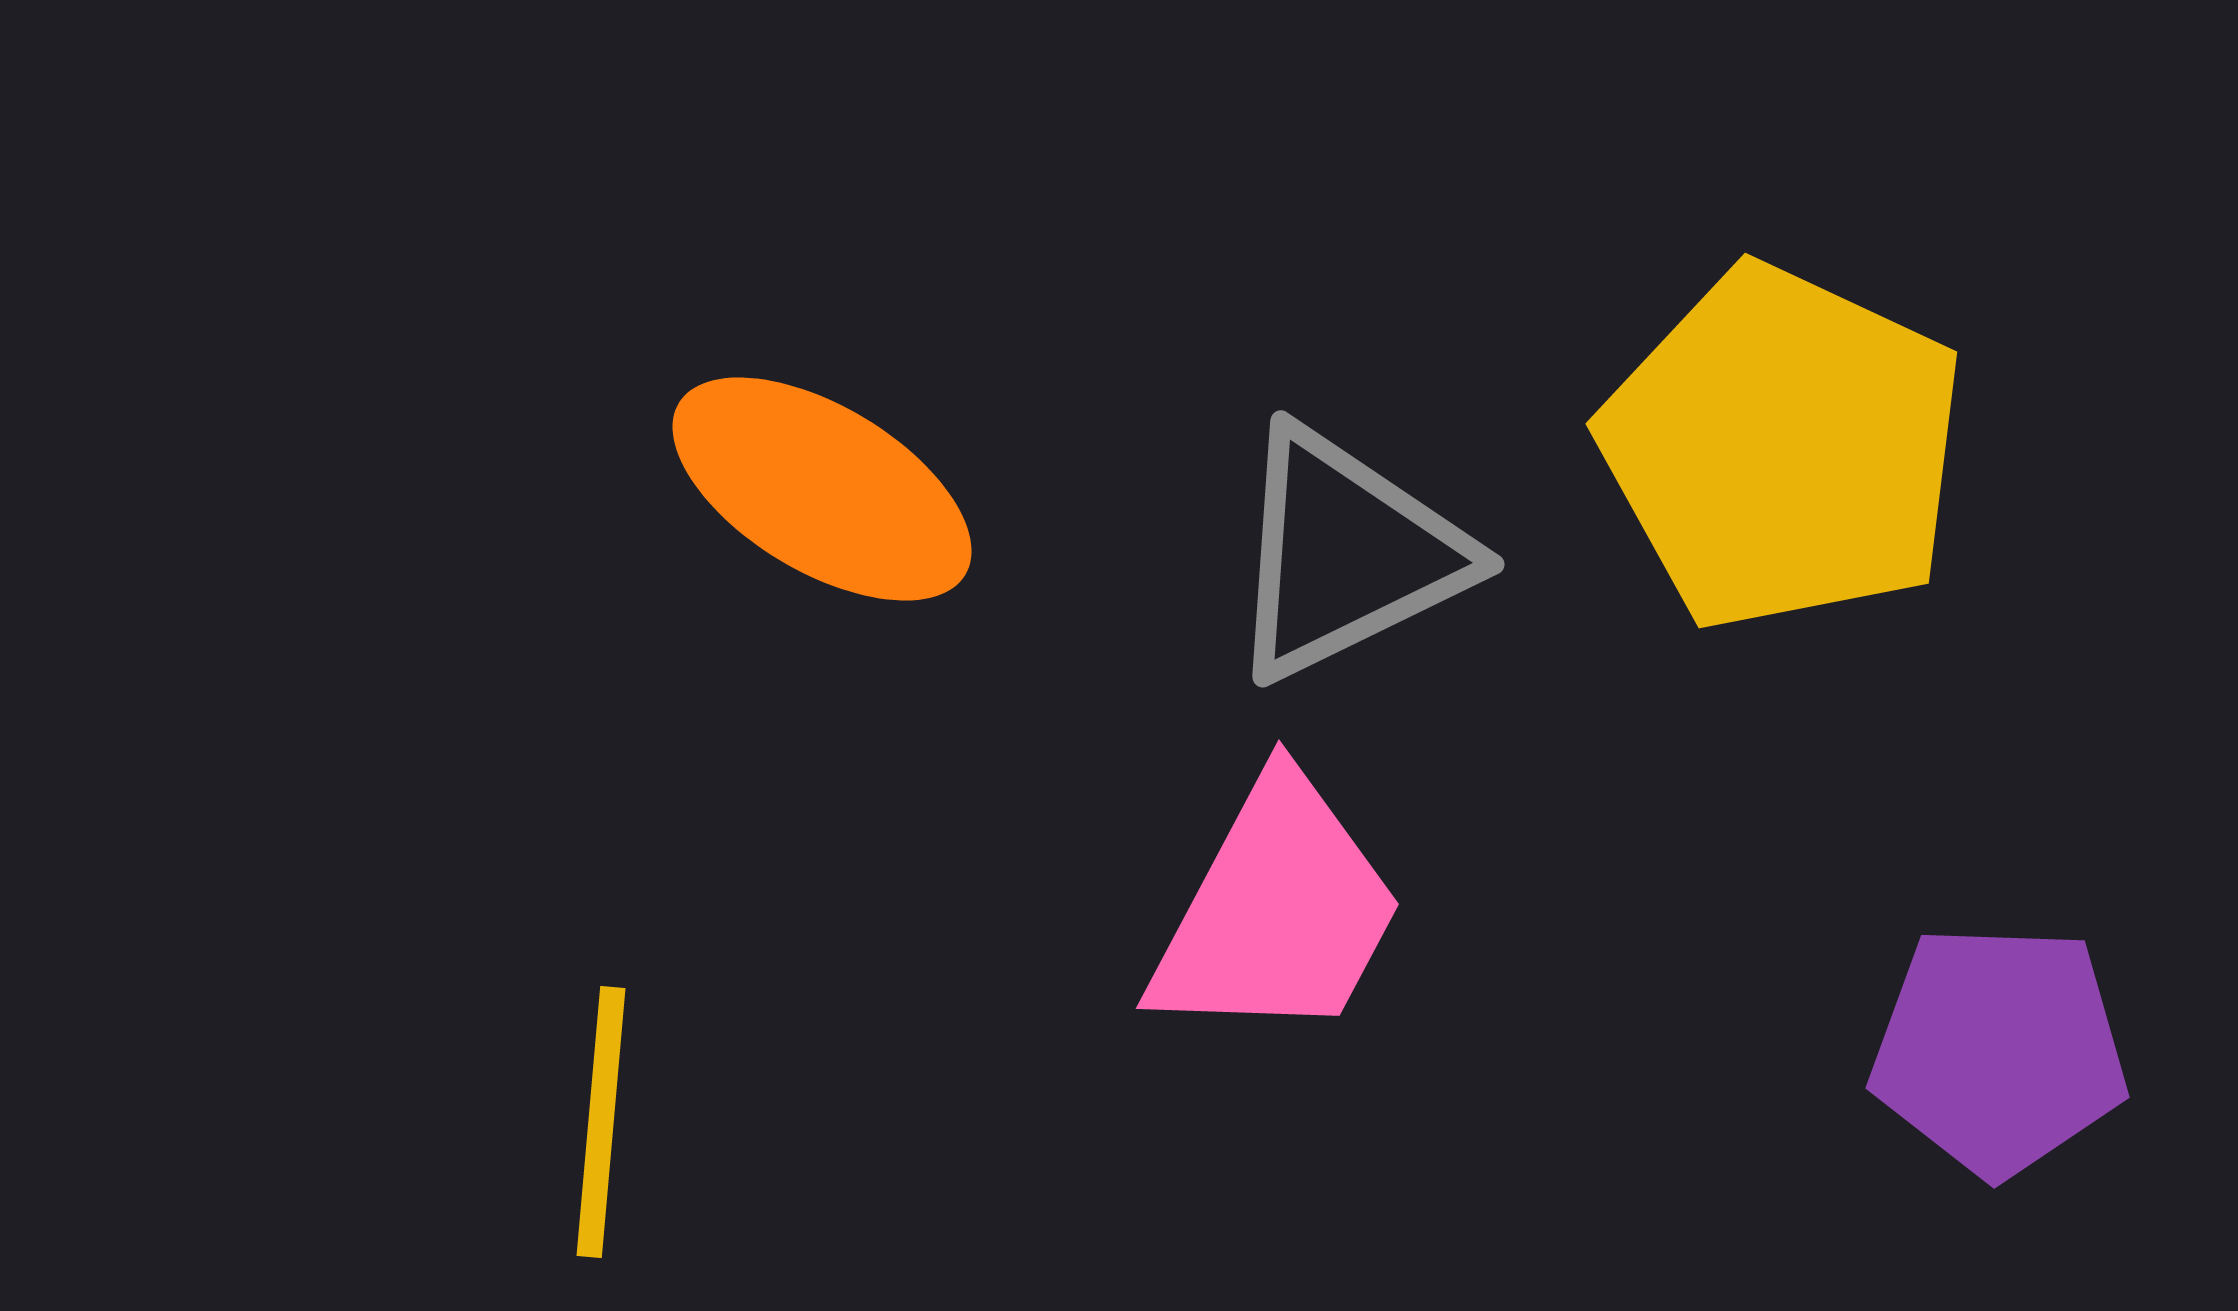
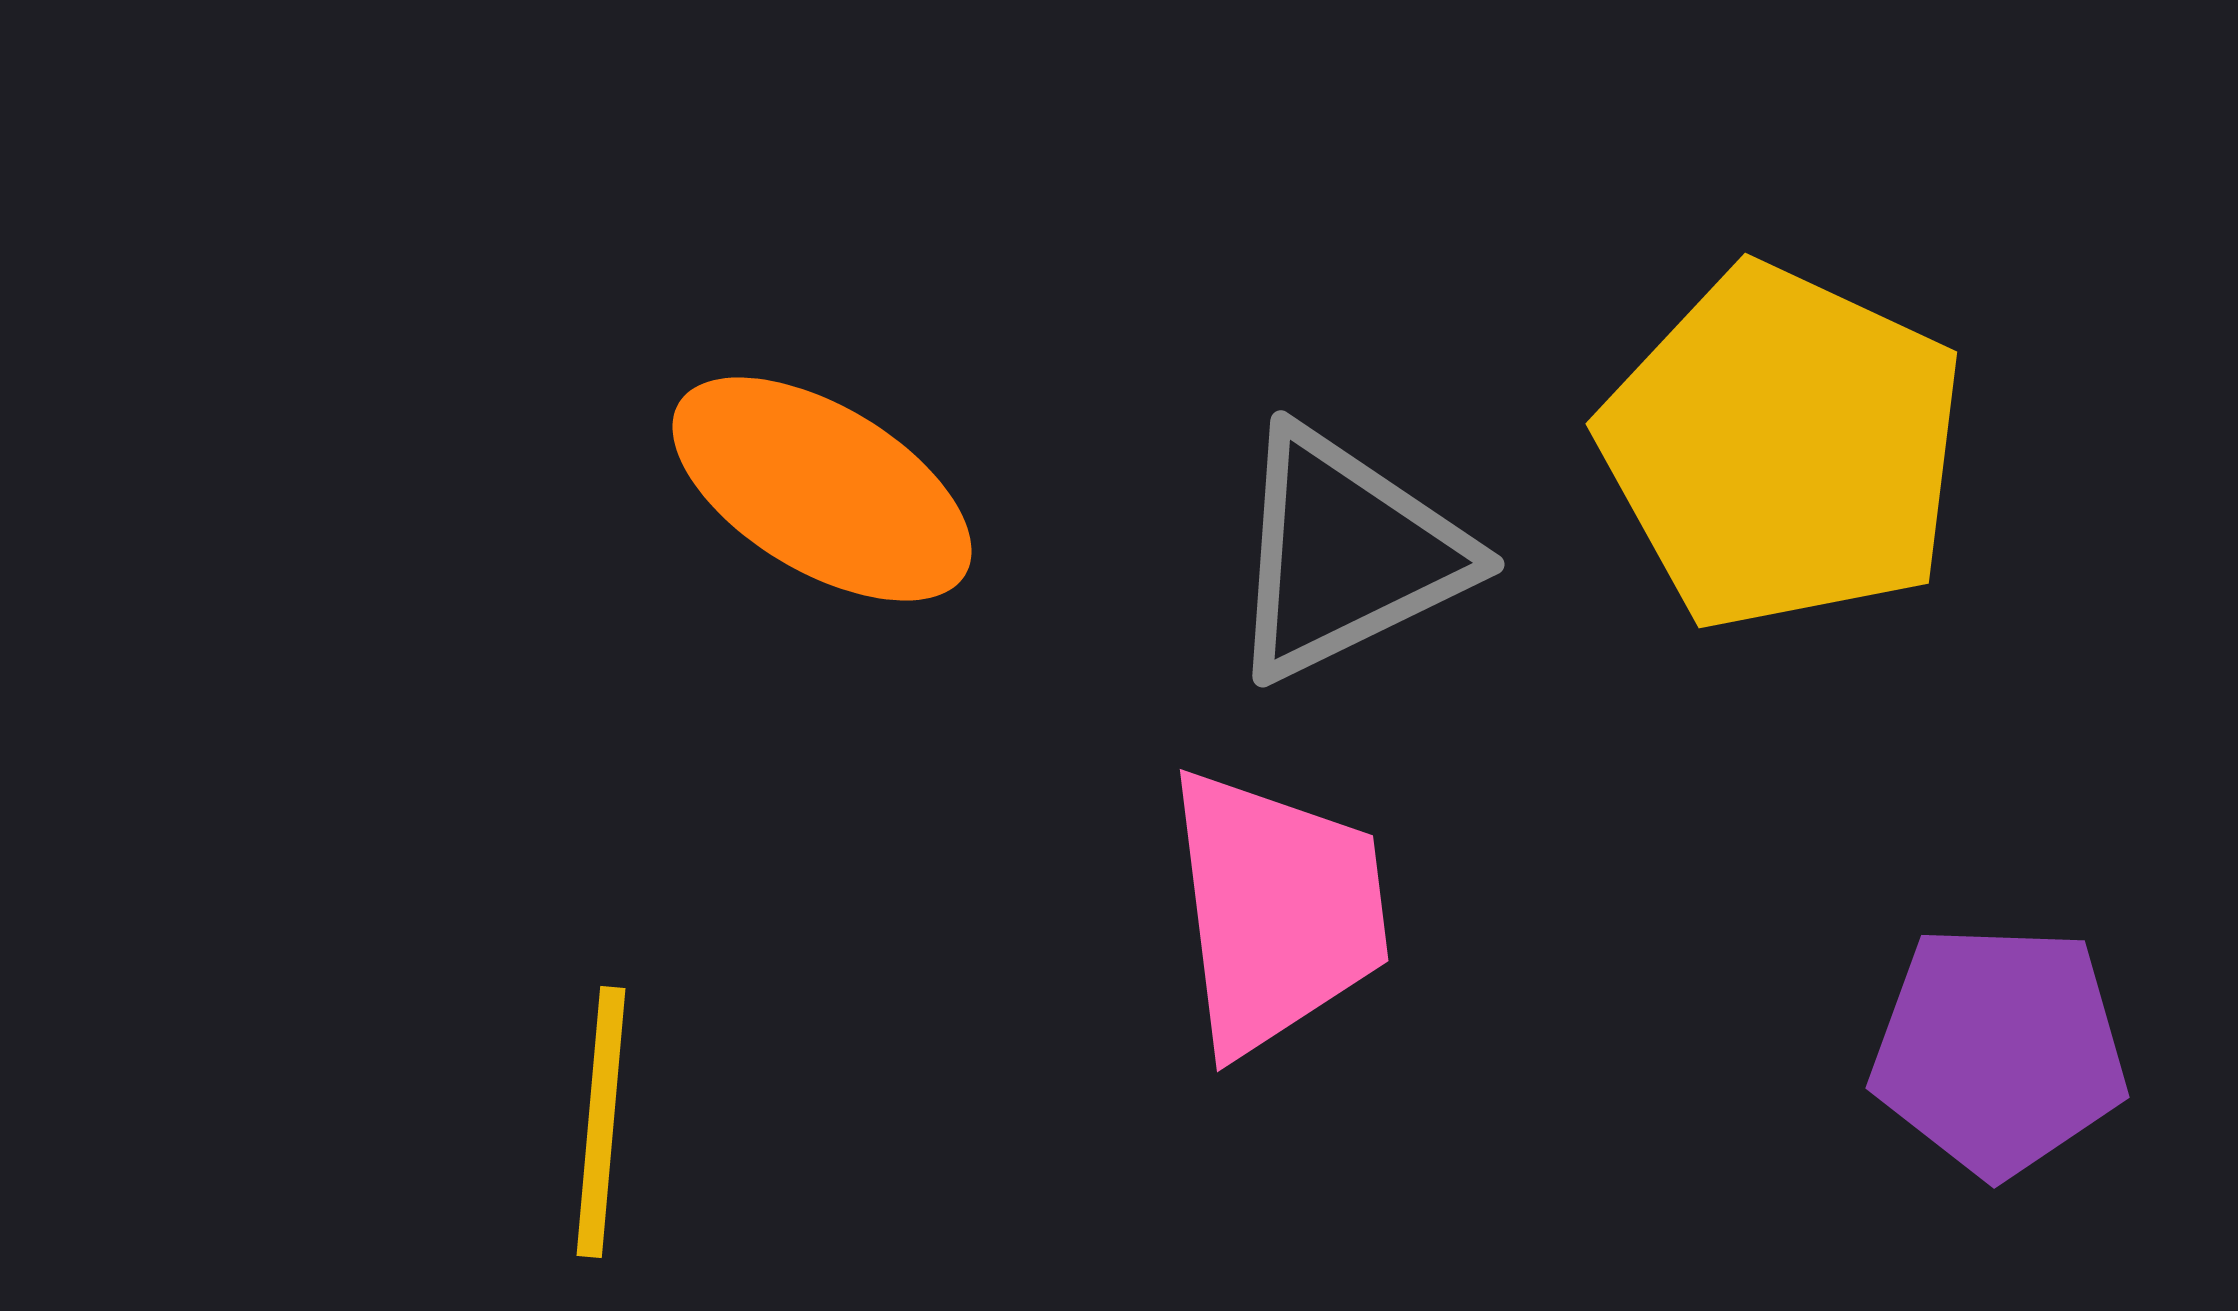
pink trapezoid: rotated 35 degrees counterclockwise
